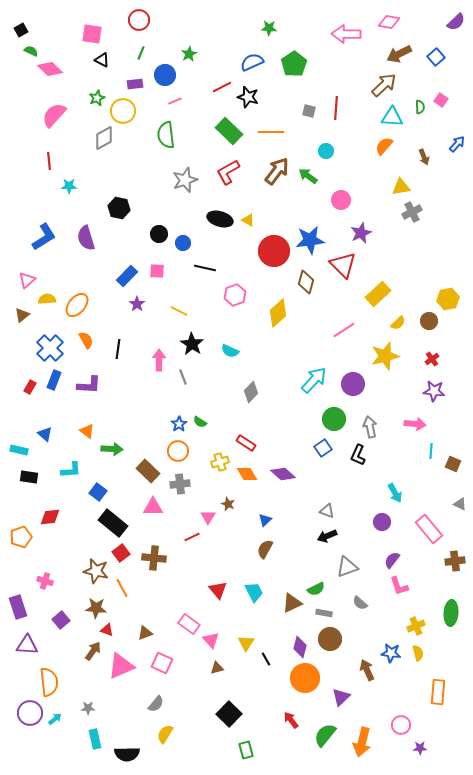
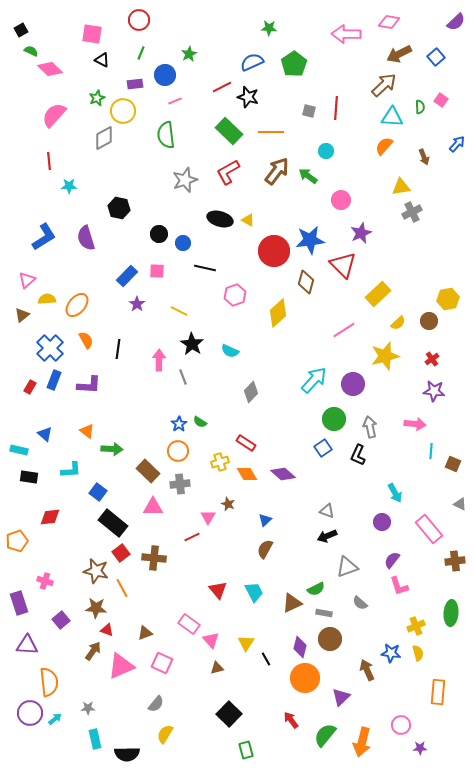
orange pentagon at (21, 537): moved 4 px left, 4 px down
purple rectangle at (18, 607): moved 1 px right, 4 px up
